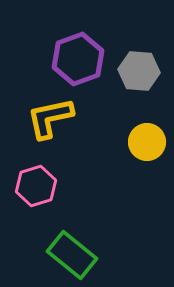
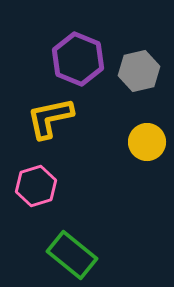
purple hexagon: rotated 18 degrees counterclockwise
gray hexagon: rotated 18 degrees counterclockwise
